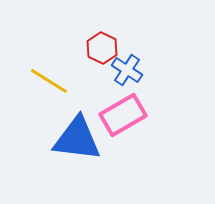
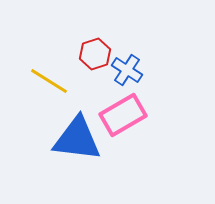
red hexagon: moved 7 px left, 6 px down; rotated 16 degrees clockwise
